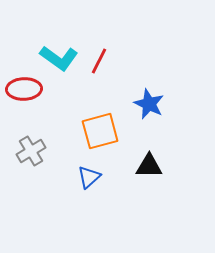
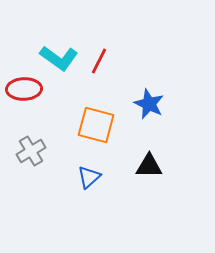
orange square: moved 4 px left, 6 px up; rotated 30 degrees clockwise
